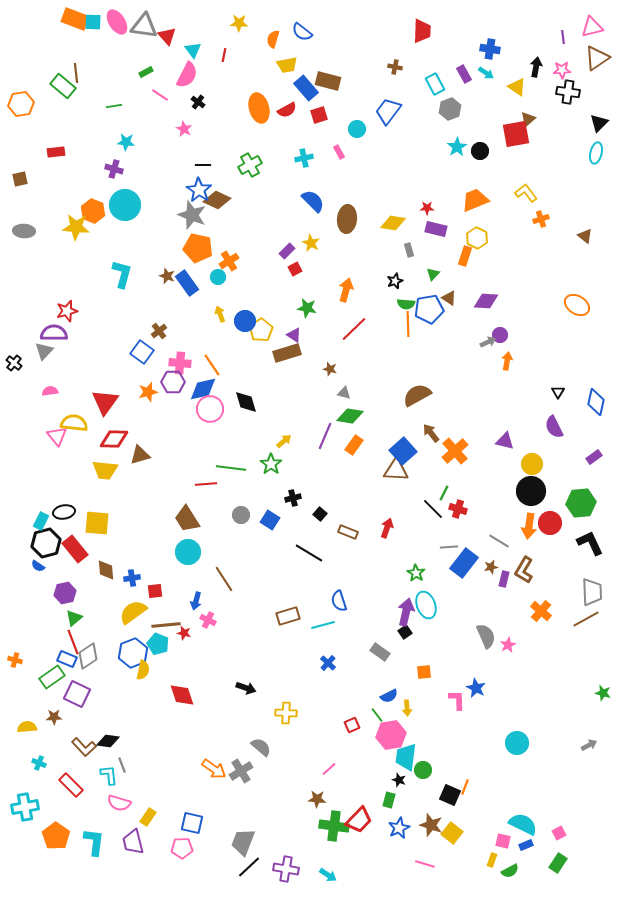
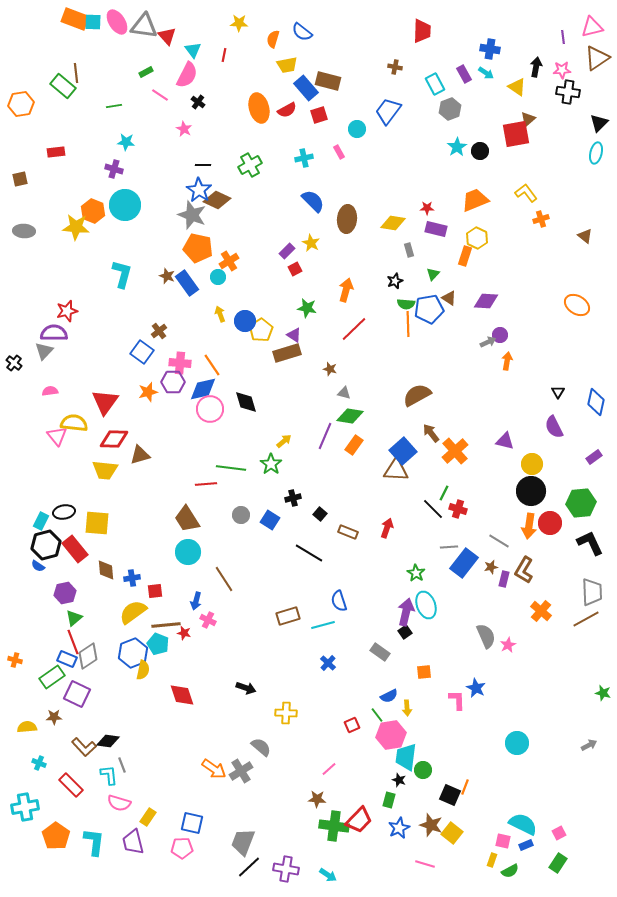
black hexagon at (46, 543): moved 2 px down
